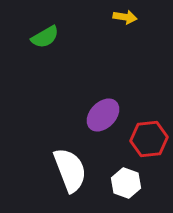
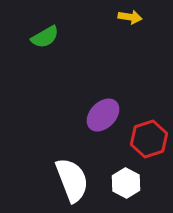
yellow arrow: moved 5 px right
red hexagon: rotated 12 degrees counterclockwise
white semicircle: moved 2 px right, 10 px down
white hexagon: rotated 8 degrees clockwise
